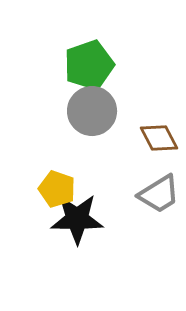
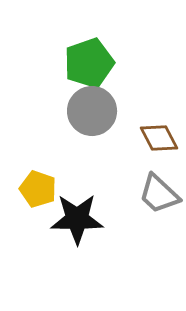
green pentagon: moved 2 px up
yellow pentagon: moved 19 px left
gray trapezoid: rotated 75 degrees clockwise
